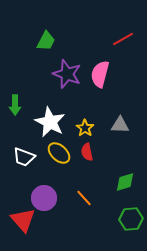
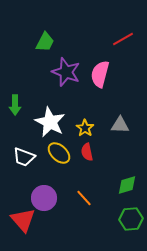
green trapezoid: moved 1 px left, 1 px down
purple star: moved 1 px left, 2 px up
green diamond: moved 2 px right, 3 px down
